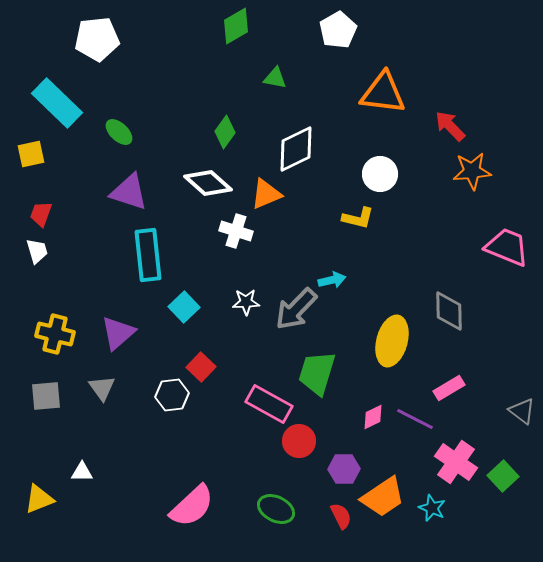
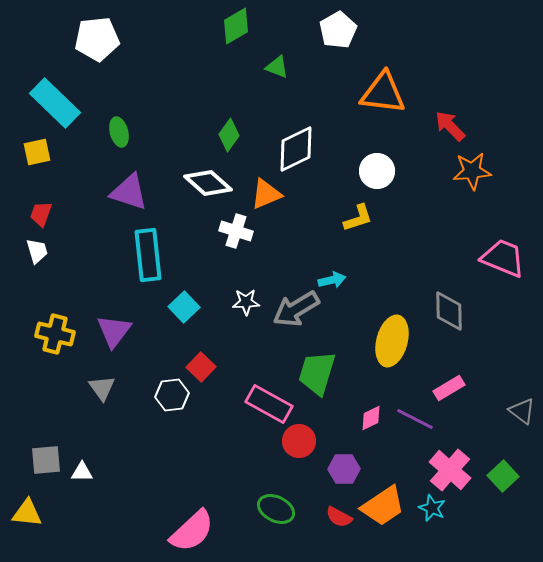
green triangle at (275, 78): moved 2 px right, 11 px up; rotated 10 degrees clockwise
cyan rectangle at (57, 103): moved 2 px left
green ellipse at (119, 132): rotated 32 degrees clockwise
green diamond at (225, 132): moved 4 px right, 3 px down
yellow square at (31, 154): moved 6 px right, 2 px up
white circle at (380, 174): moved 3 px left, 3 px up
yellow L-shape at (358, 218): rotated 32 degrees counterclockwise
pink trapezoid at (507, 247): moved 4 px left, 11 px down
gray arrow at (296, 309): rotated 15 degrees clockwise
purple triangle at (118, 333): moved 4 px left, 2 px up; rotated 12 degrees counterclockwise
gray square at (46, 396): moved 64 px down
pink diamond at (373, 417): moved 2 px left, 1 px down
pink cross at (456, 462): moved 6 px left, 8 px down; rotated 6 degrees clockwise
orange trapezoid at (383, 497): moved 9 px down
yellow triangle at (39, 499): moved 12 px left, 14 px down; rotated 28 degrees clockwise
pink semicircle at (192, 506): moved 25 px down
red semicircle at (341, 516): moved 2 px left, 1 px down; rotated 144 degrees clockwise
